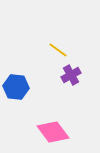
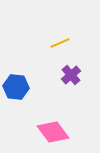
yellow line: moved 2 px right, 7 px up; rotated 60 degrees counterclockwise
purple cross: rotated 12 degrees counterclockwise
